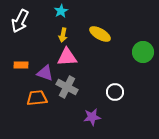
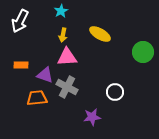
purple triangle: moved 2 px down
